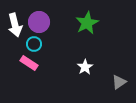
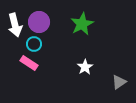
green star: moved 5 px left, 1 px down
